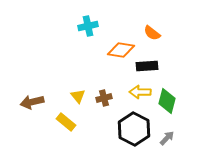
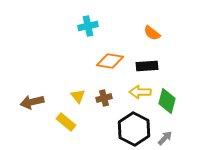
orange diamond: moved 11 px left, 11 px down
gray arrow: moved 2 px left
